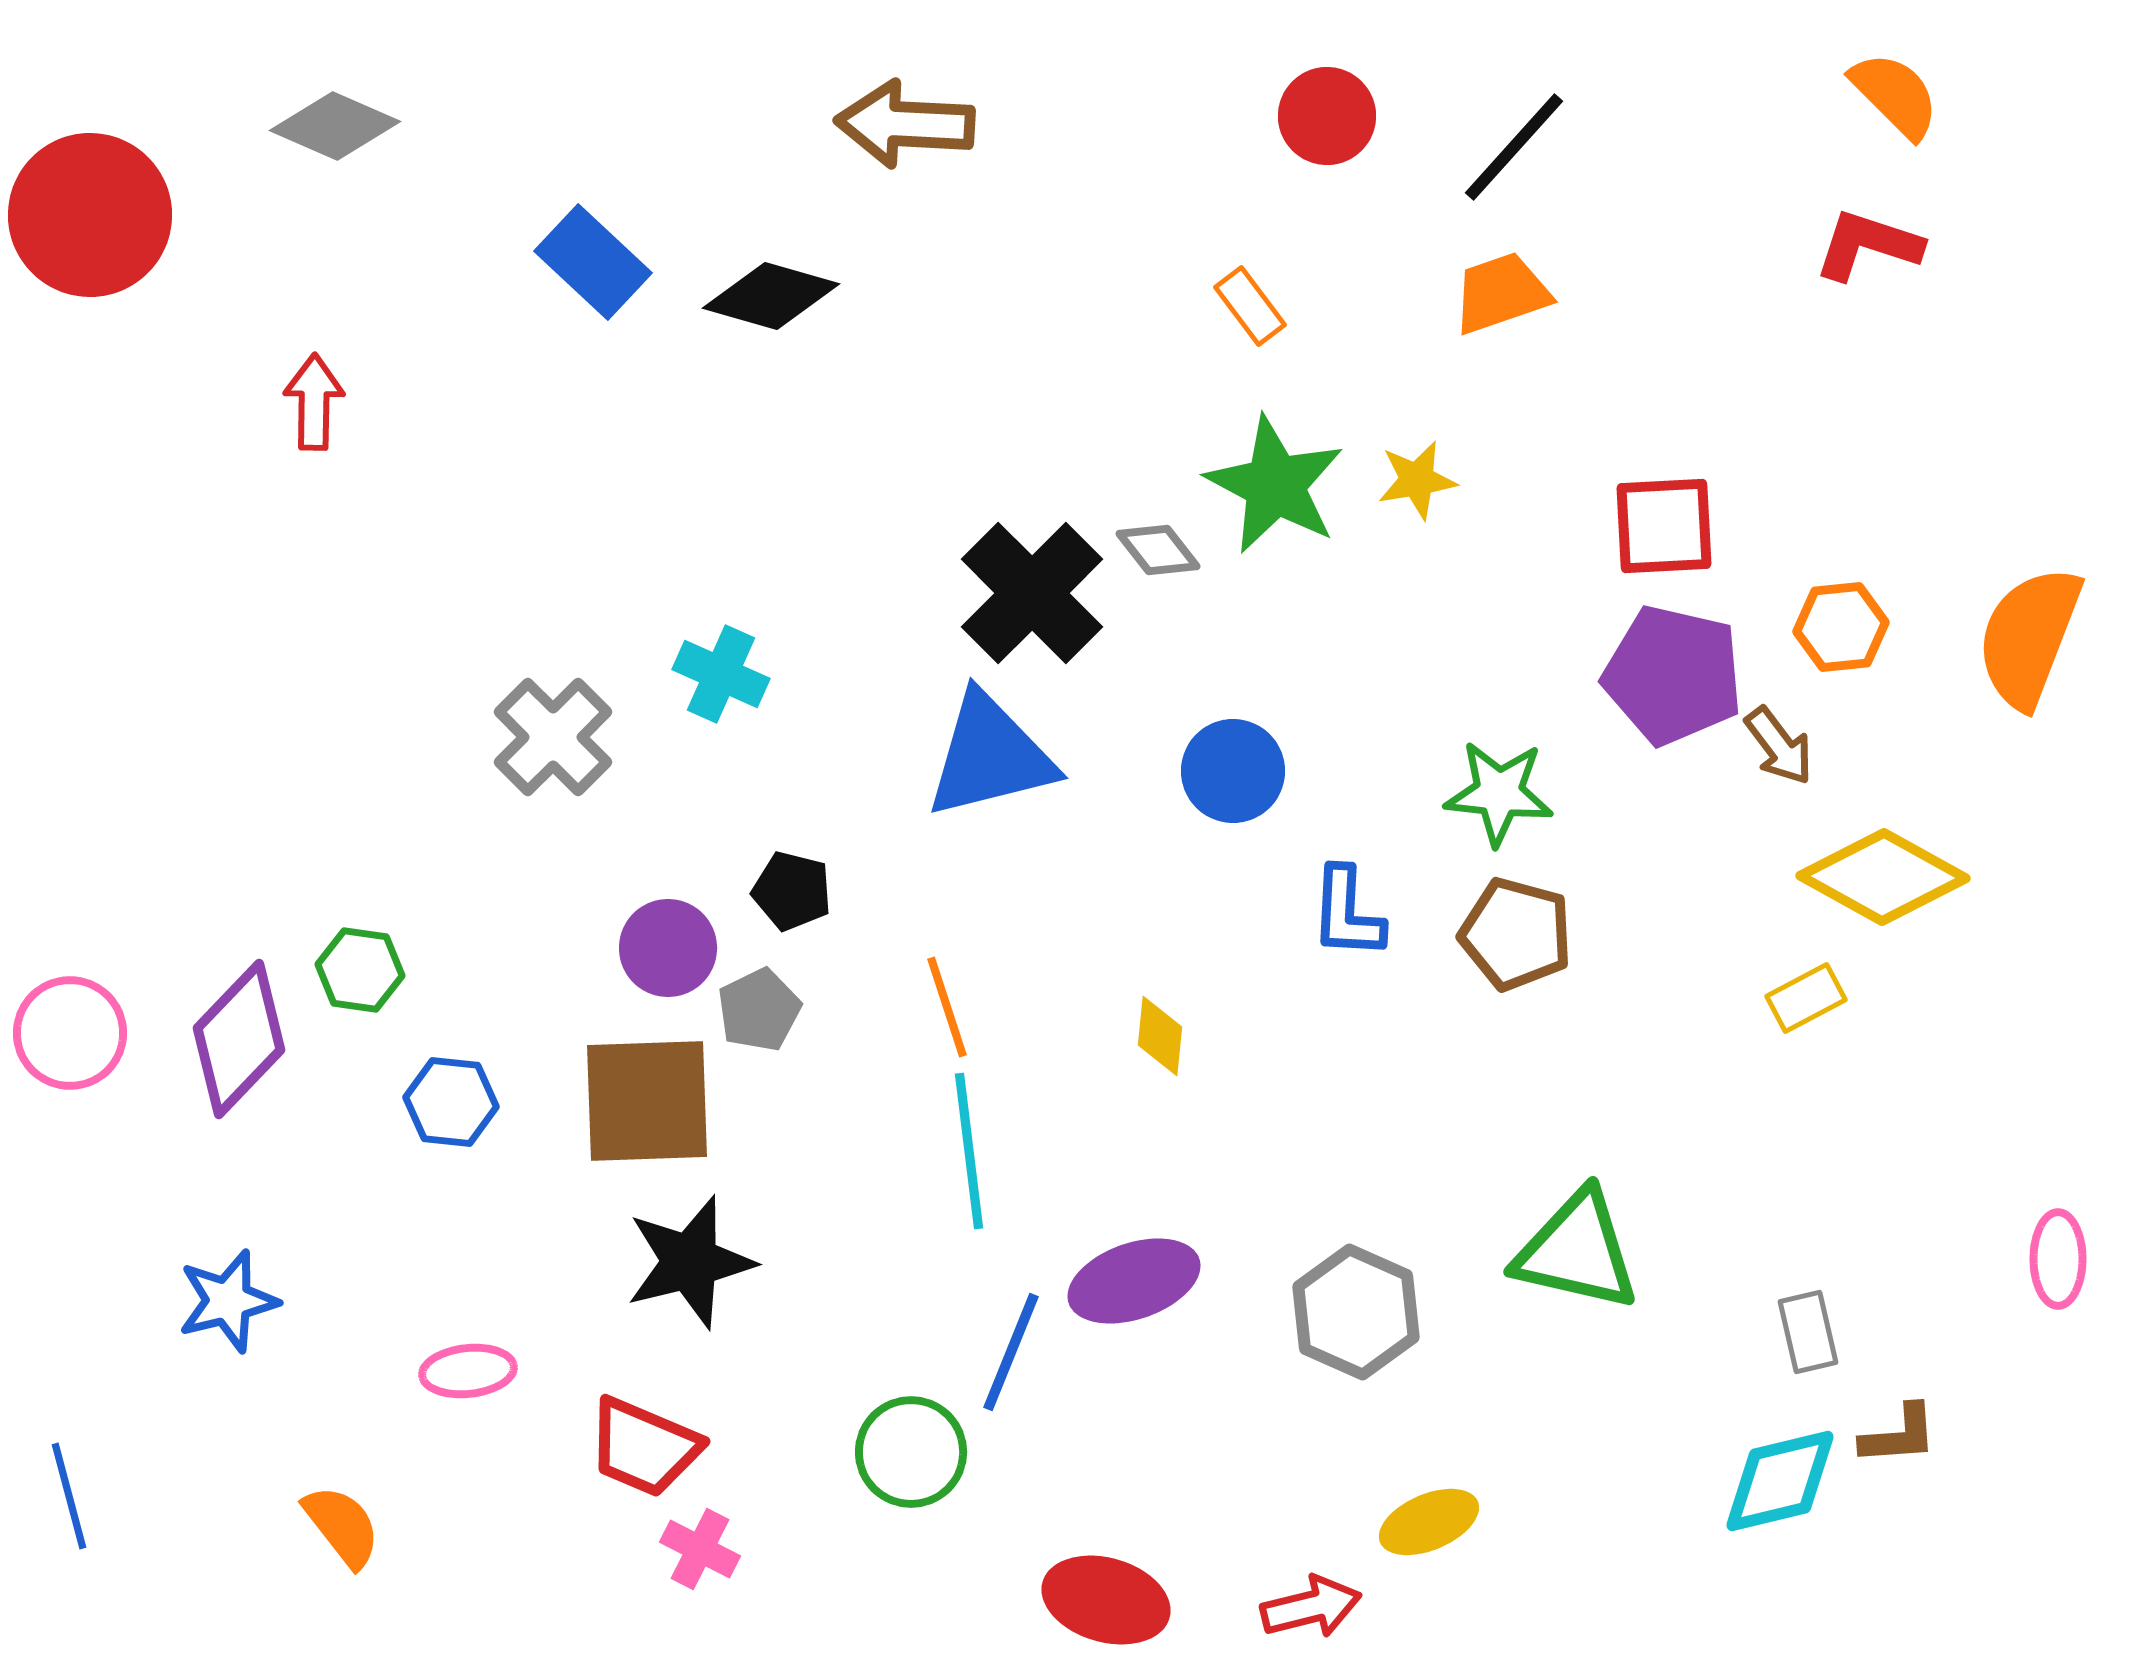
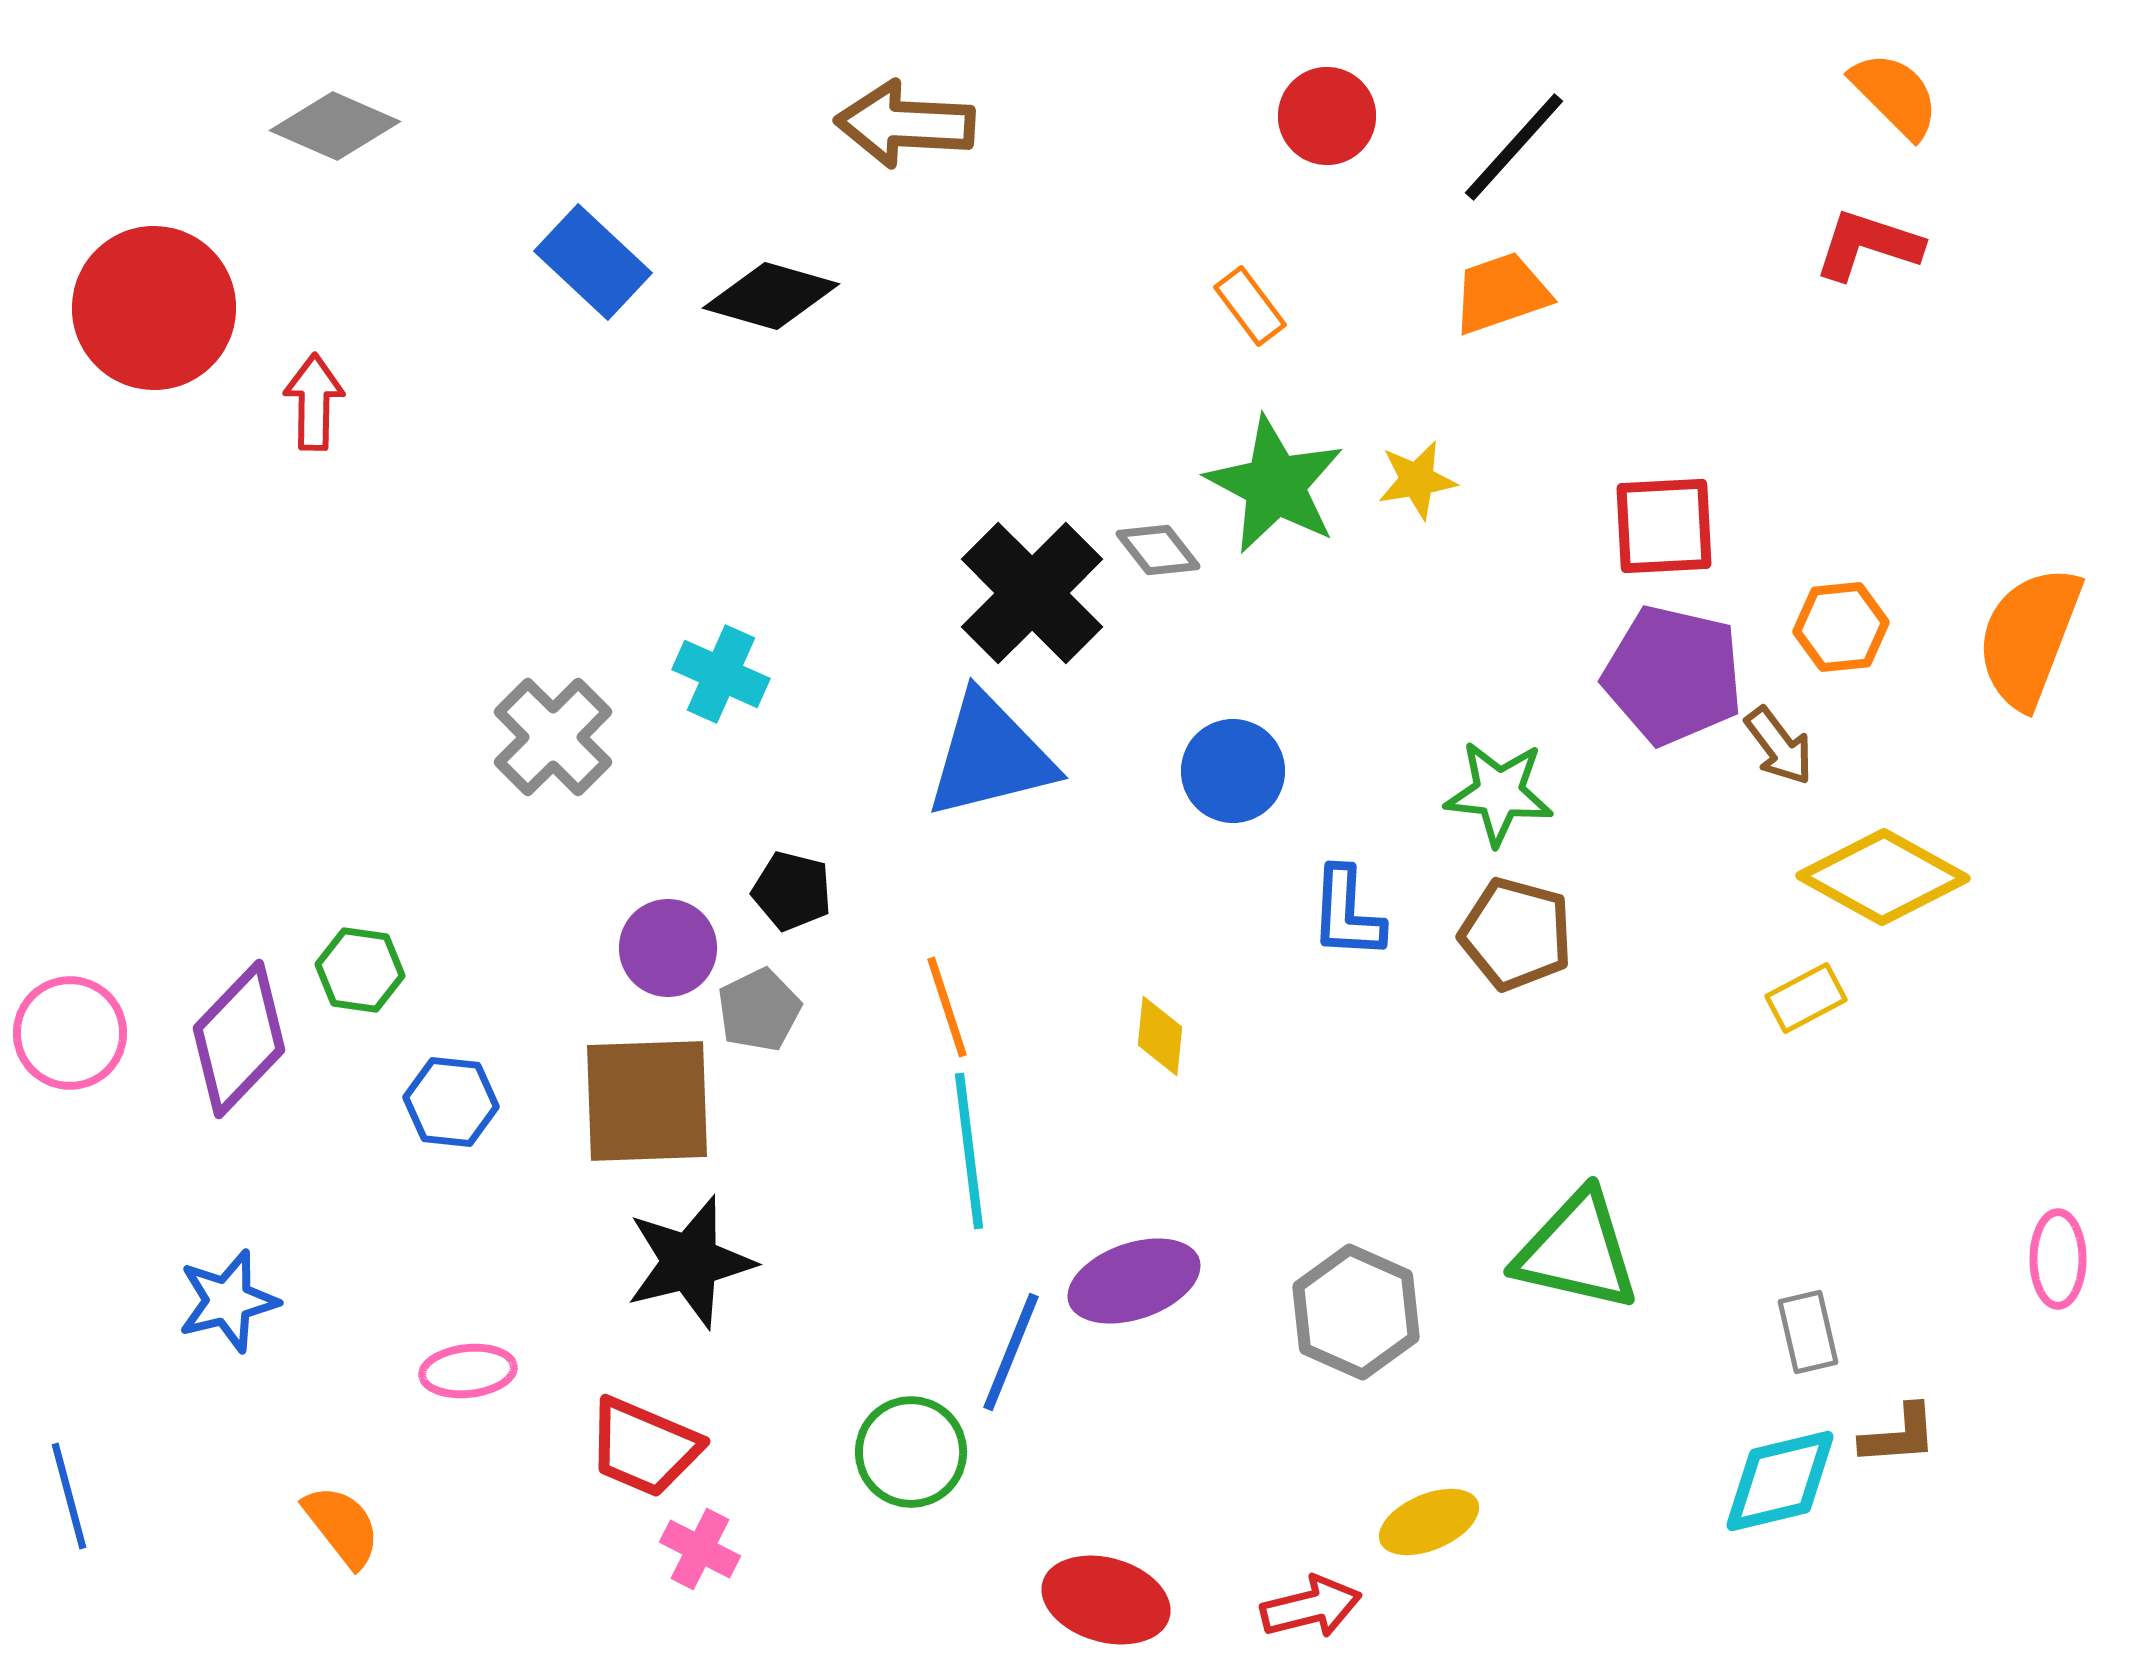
red circle at (90, 215): moved 64 px right, 93 px down
